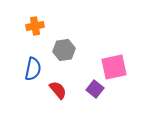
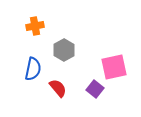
gray hexagon: rotated 20 degrees counterclockwise
red semicircle: moved 2 px up
